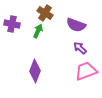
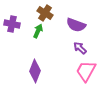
pink trapezoid: rotated 40 degrees counterclockwise
